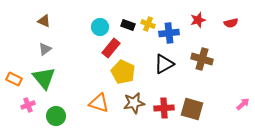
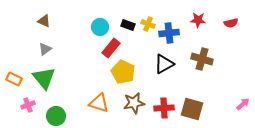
red star: rotated 21 degrees clockwise
